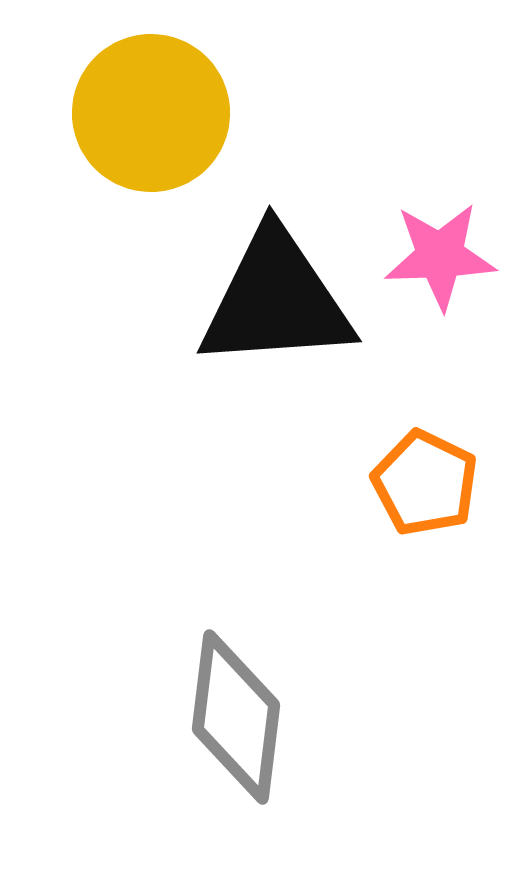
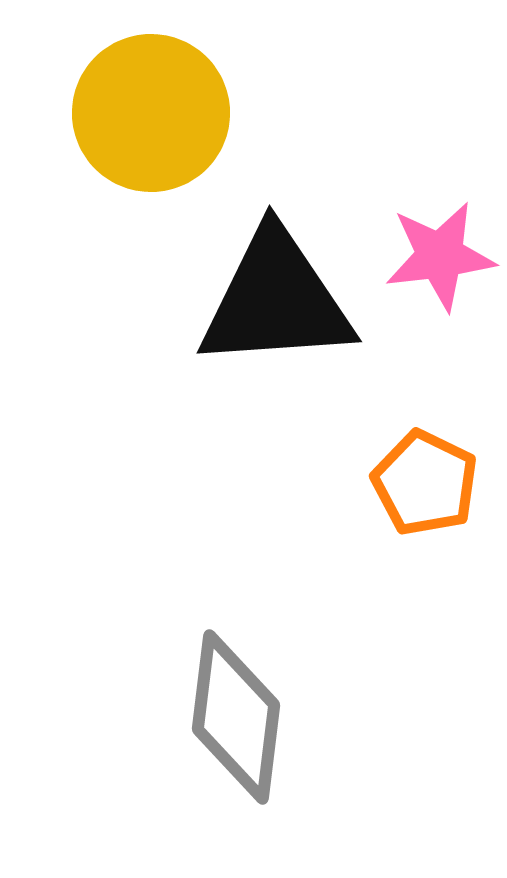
pink star: rotated 5 degrees counterclockwise
